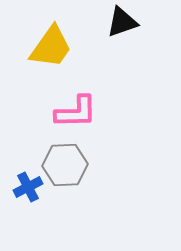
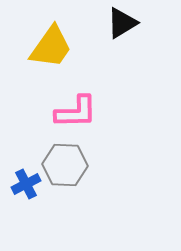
black triangle: moved 1 px down; rotated 12 degrees counterclockwise
gray hexagon: rotated 6 degrees clockwise
blue cross: moved 2 px left, 3 px up
